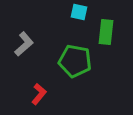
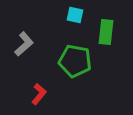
cyan square: moved 4 px left, 3 px down
